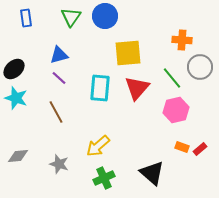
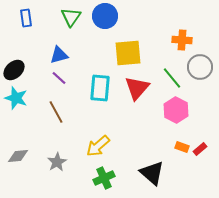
black ellipse: moved 1 px down
pink hexagon: rotated 20 degrees counterclockwise
gray star: moved 2 px left, 2 px up; rotated 24 degrees clockwise
